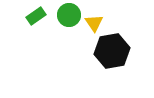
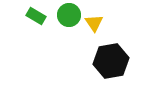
green rectangle: rotated 66 degrees clockwise
black hexagon: moved 1 px left, 10 px down
